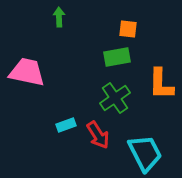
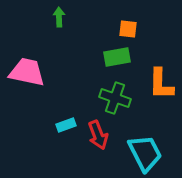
green cross: rotated 36 degrees counterclockwise
red arrow: rotated 12 degrees clockwise
